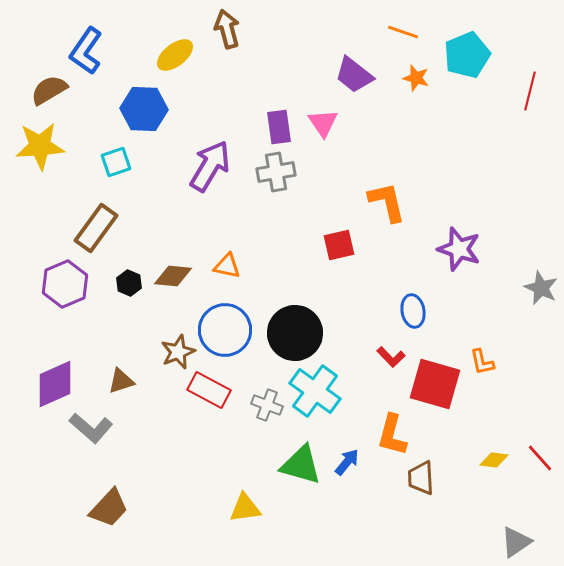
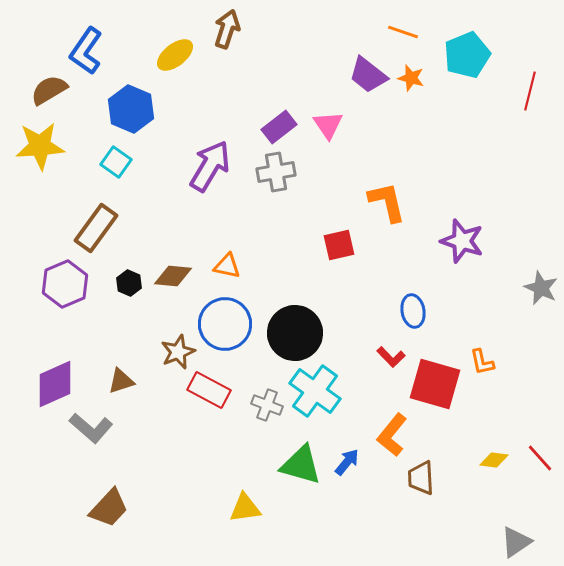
brown arrow at (227, 29): rotated 33 degrees clockwise
purple trapezoid at (354, 75): moved 14 px right
orange star at (416, 78): moved 5 px left
blue hexagon at (144, 109): moved 13 px left; rotated 21 degrees clockwise
pink triangle at (323, 123): moved 5 px right, 2 px down
purple rectangle at (279, 127): rotated 60 degrees clockwise
cyan square at (116, 162): rotated 36 degrees counterclockwise
purple star at (459, 249): moved 3 px right, 8 px up
blue circle at (225, 330): moved 6 px up
orange L-shape at (392, 435): rotated 24 degrees clockwise
